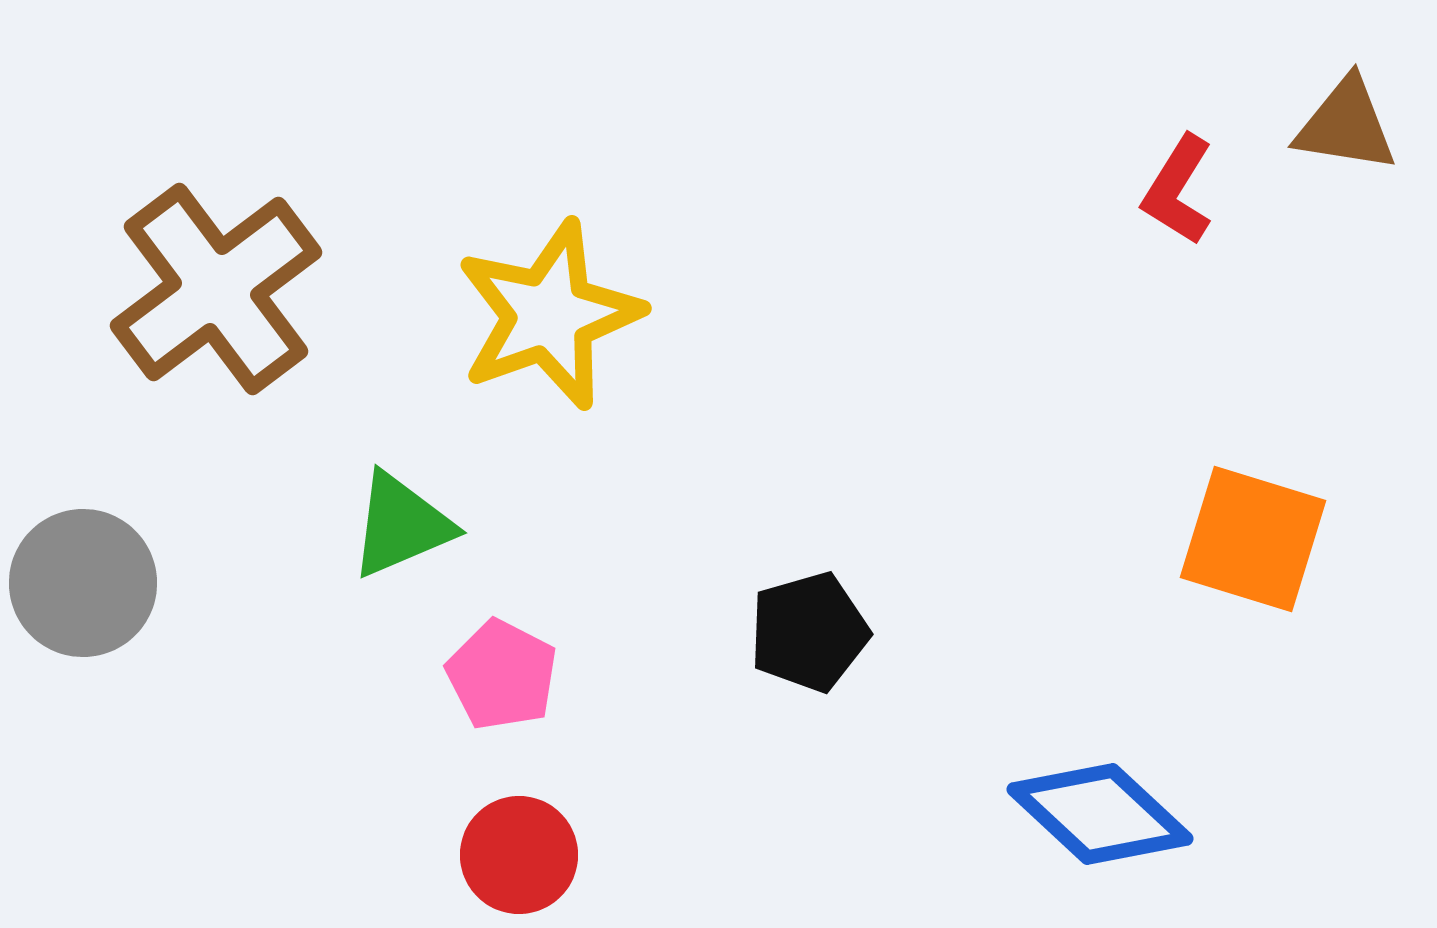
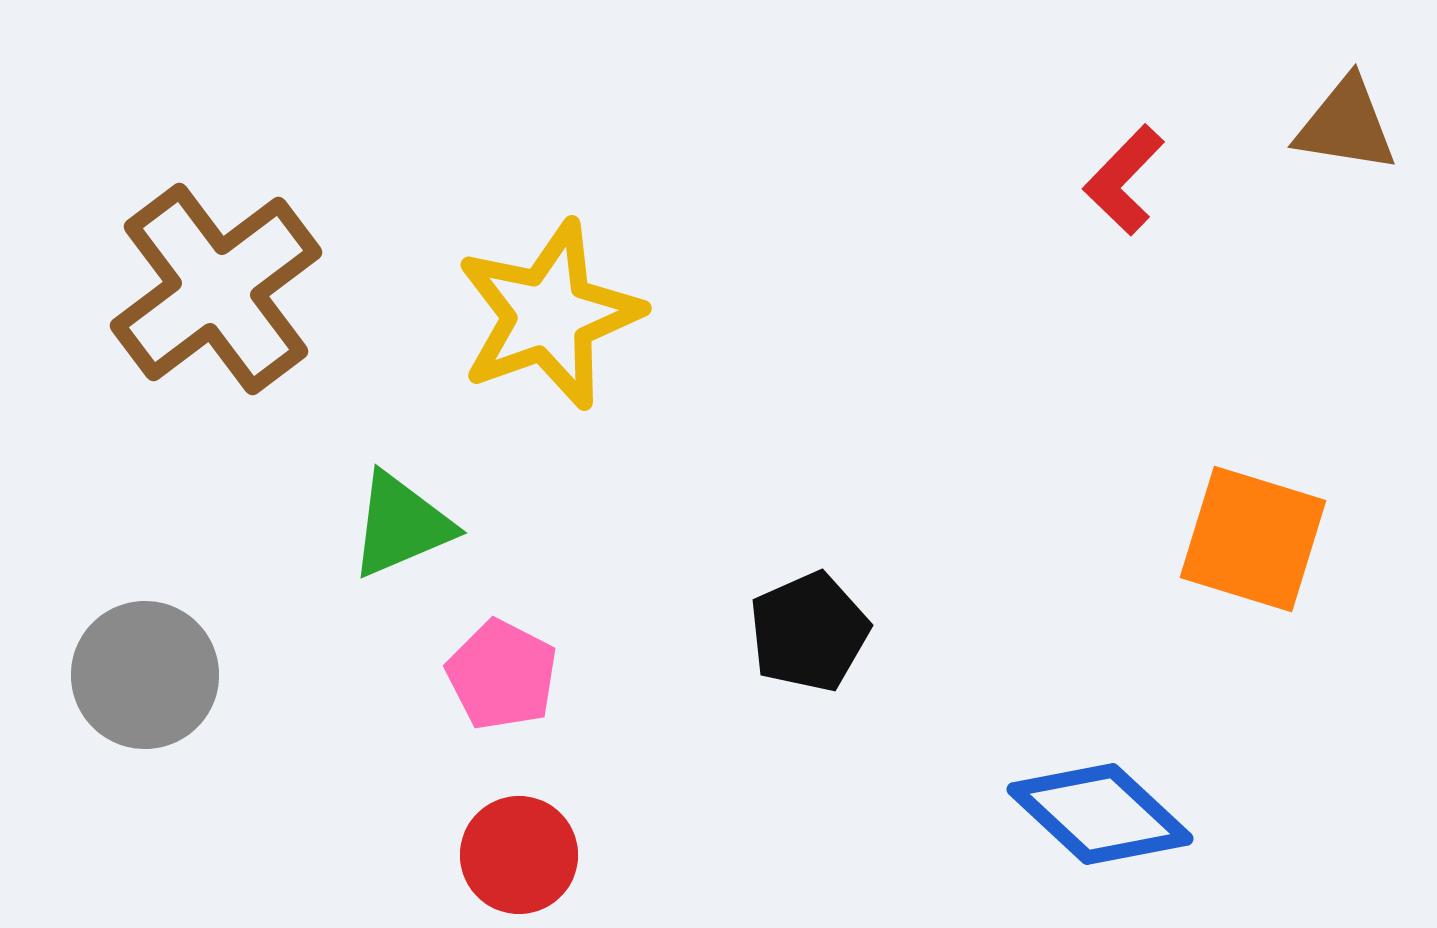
red L-shape: moved 54 px left, 10 px up; rotated 12 degrees clockwise
gray circle: moved 62 px right, 92 px down
black pentagon: rotated 8 degrees counterclockwise
